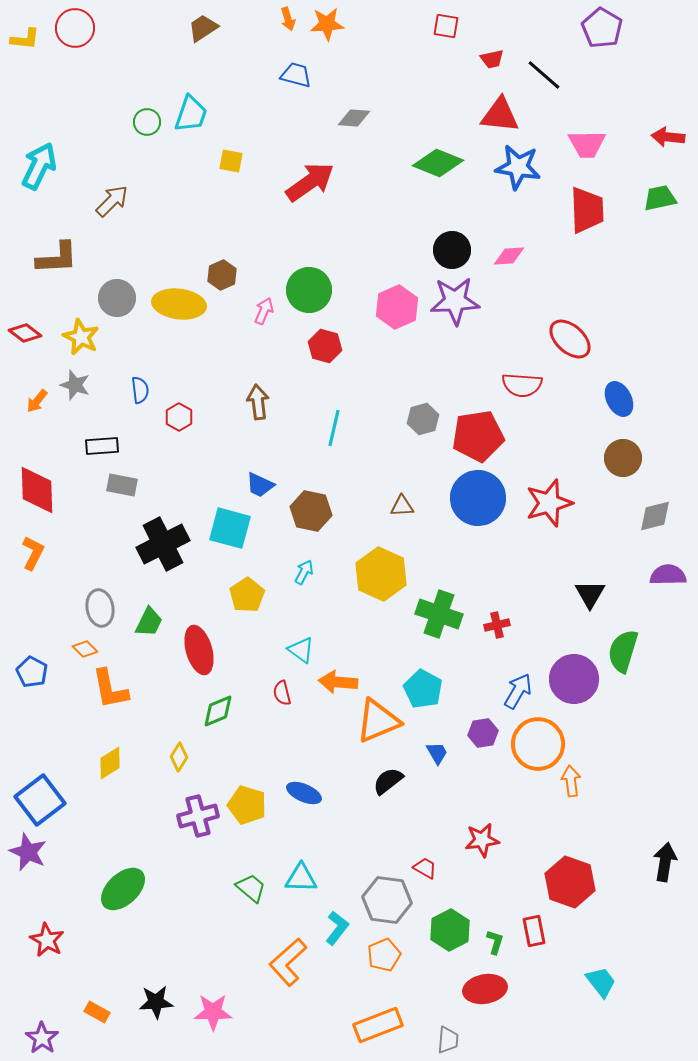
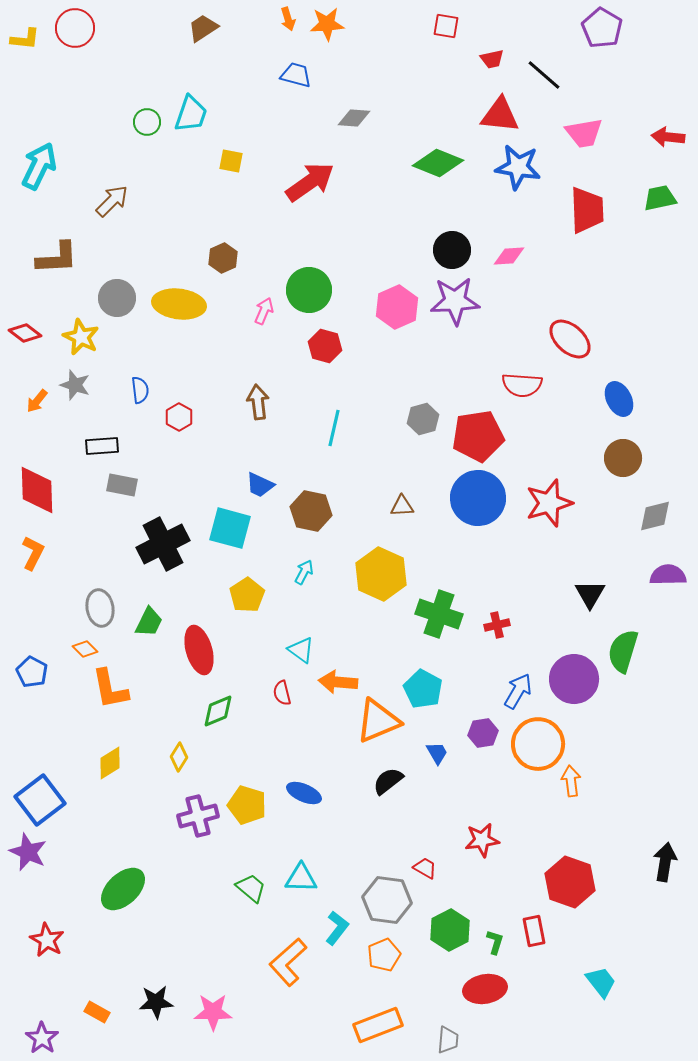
pink trapezoid at (587, 144): moved 3 px left, 11 px up; rotated 9 degrees counterclockwise
brown hexagon at (222, 275): moved 1 px right, 17 px up
